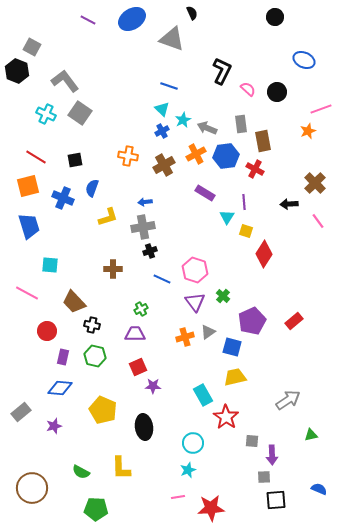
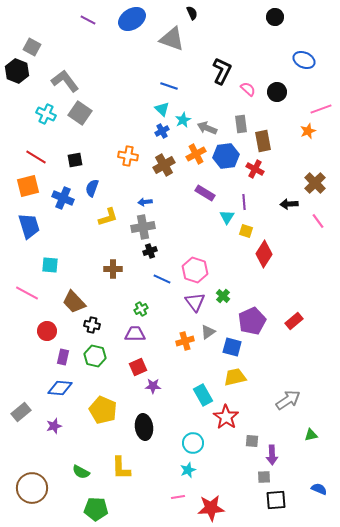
orange cross at (185, 337): moved 4 px down
